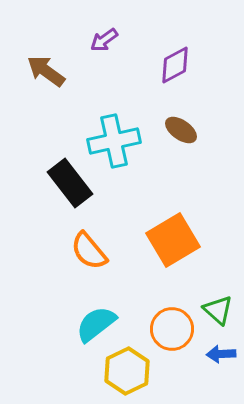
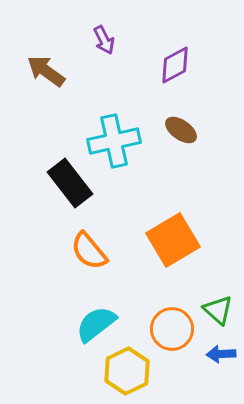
purple arrow: rotated 80 degrees counterclockwise
